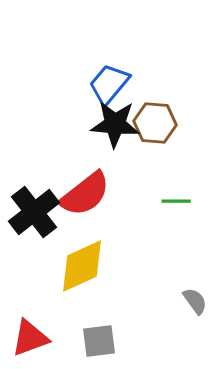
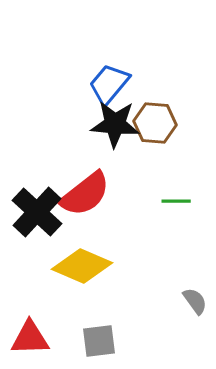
black cross: moved 3 px right; rotated 9 degrees counterclockwise
yellow diamond: rotated 48 degrees clockwise
red triangle: rotated 18 degrees clockwise
